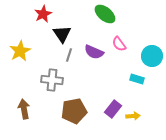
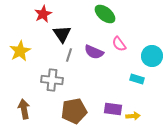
purple rectangle: rotated 60 degrees clockwise
